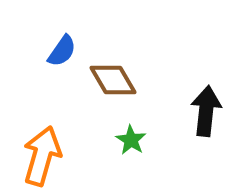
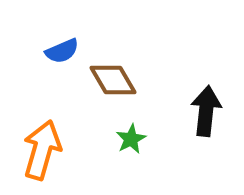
blue semicircle: rotated 32 degrees clockwise
green star: moved 1 px up; rotated 12 degrees clockwise
orange arrow: moved 6 px up
